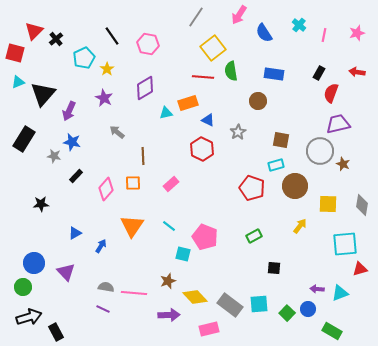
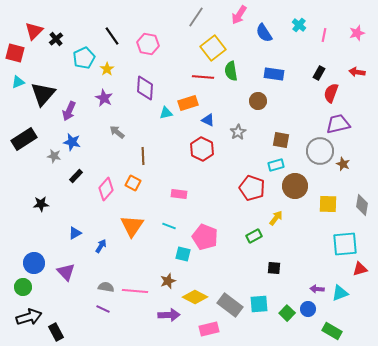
purple diamond at (145, 88): rotated 55 degrees counterclockwise
black rectangle at (24, 139): rotated 25 degrees clockwise
orange square at (133, 183): rotated 28 degrees clockwise
pink rectangle at (171, 184): moved 8 px right, 10 px down; rotated 49 degrees clockwise
cyan line at (169, 226): rotated 16 degrees counterclockwise
yellow arrow at (300, 226): moved 24 px left, 8 px up
pink line at (134, 293): moved 1 px right, 2 px up
yellow diamond at (195, 297): rotated 20 degrees counterclockwise
